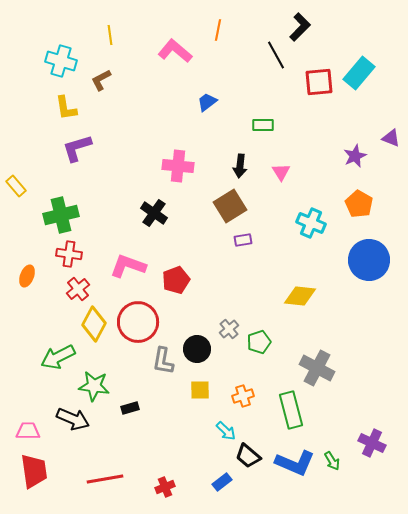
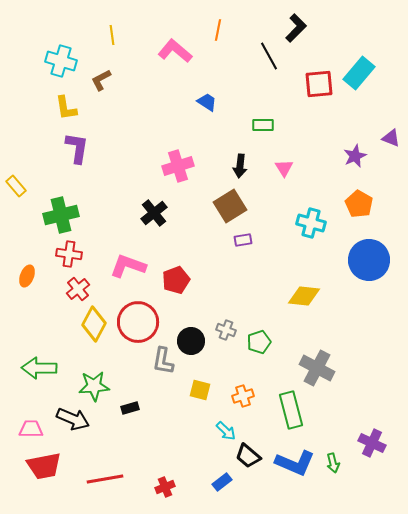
black L-shape at (300, 27): moved 4 px left, 1 px down
yellow line at (110, 35): moved 2 px right
black line at (276, 55): moved 7 px left, 1 px down
red square at (319, 82): moved 2 px down
blue trapezoid at (207, 102): rotated 70 degrees clockwise
purple L-shape at (77, 148): rotated 116 degrees clockwise
pink cross at (178, 166): rotated 24 degrees counterclockwise
pink triangle at (281, 172): moved 3 px right, 4 px up
black cross at (154, 213): rotated 16 degrees clockwise
cyan cross at (311, 223): rotated 8 degrees counterclockwise
yellow diamond at (300, 296): moved 4 px right
gray cross at (229, 329): moved 3 px left, 1 px down; rotated 30 degrees counterclockwise
black circle at (197, 349): moved 6 px left, 8 px up
green arrow at (58, 357): moved 19 px left, 11 px down; rotated 28 degrees clockwise
green star at (94, 386): rotated 12 degrees counterclockwise
yellow square at (200, 390): rotated 15 degrees clockwise
pink trapezoid at (28, 431): moved 3 px right, 2 px up
green arrow at (332, 461): moved 1 px right, 2 px down; rotated 18 degrees clockwise
red trapezoid at (34, 471): moved 10 px right, 5 px up; rotated 87 degrees clockwise
